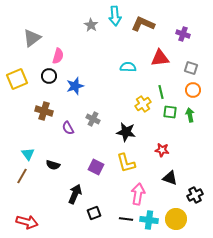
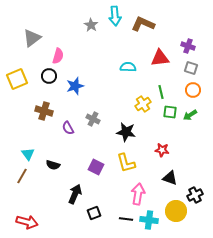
purple cross: moved 5 px right, 12 px down
green arrow: rotated 112 degrees counterclockwise
yellow circle: moved 8 px up
